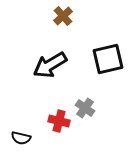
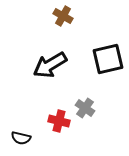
brown cross: rotated 18 degrees counterclockwise
